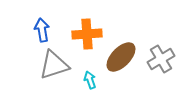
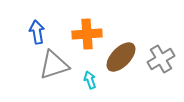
blue arrow: moved 5 px left, 2 px down
